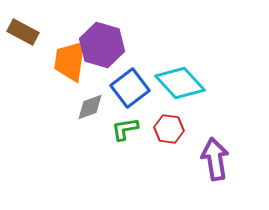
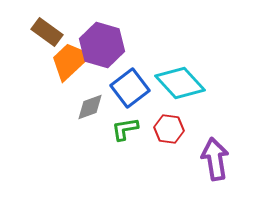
brown rectangle: moved 24 px right; rotated 8 degrees clockwise
orange trapezoid: rotated 39 degrees clockwise
